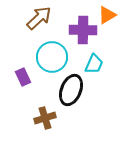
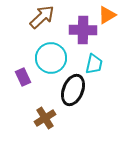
brown arrow: moved 3 px right, 1 px up
cyan circle: moved 1 px left, 1 px down
cyan trapezoid: rotated 10 degrees counterclockwise
black ellipse: moved 2 px right
brown cross: rotated 15 degrees counterclockwise
